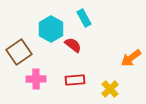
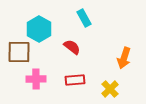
cyan hexagon: moved 12 px left
red semicircle: moved 1 px left, 2 px down
brown square: rotated 35 degrees clockwise
orange arrow: moved 7 px left; rotated 35 degrees counterclockwise
